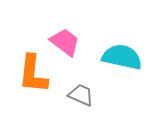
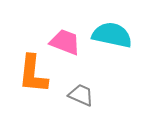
pink trapezoid: rotated 16 degrees counterclockwise
cyan semicircle: moved 10 px left, 22 px up
